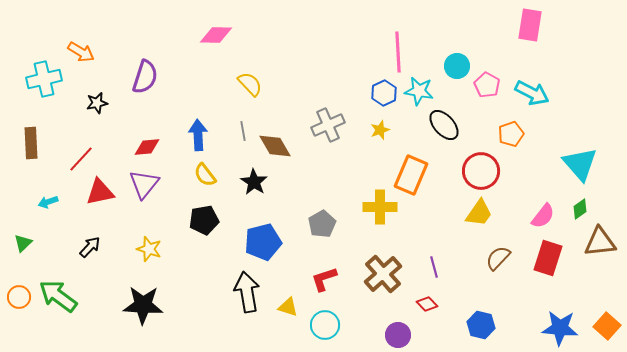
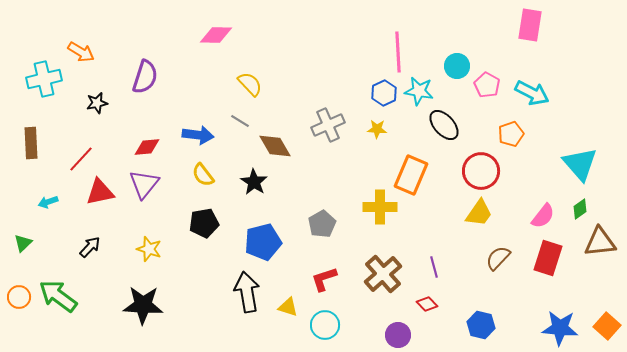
yellow star at (380, 130): moved 3 px left, 1 px up; rotated 24 degrees clockwise
gray line at (243, 131): moved 3 px left, 10 px up; rotated 48 degrees counterclockwise
blue arrow at (198, 135): rotated 100 degrees clockwise
yellow semicircle at (205, 175): moved 2 px left
black pentagon at (204, 220): moved 3 px down
